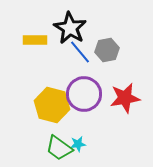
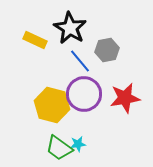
yellow rectangle: rotated 25 degrees clockwise
blue line: moved 9 px down
